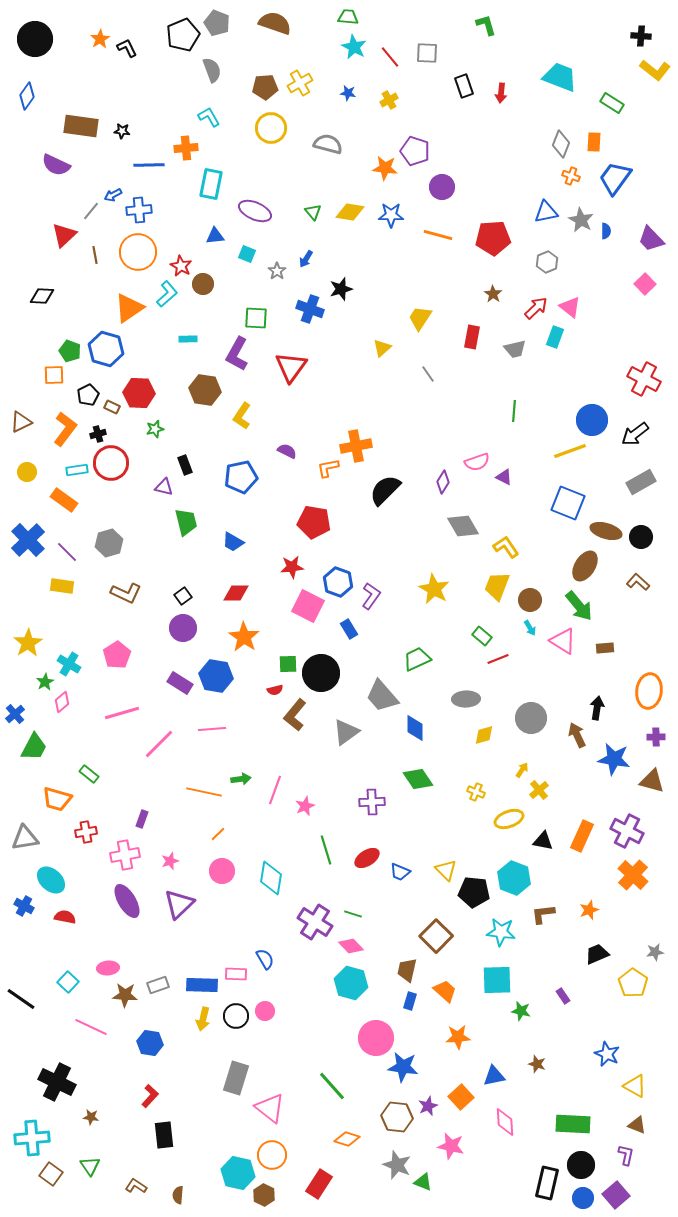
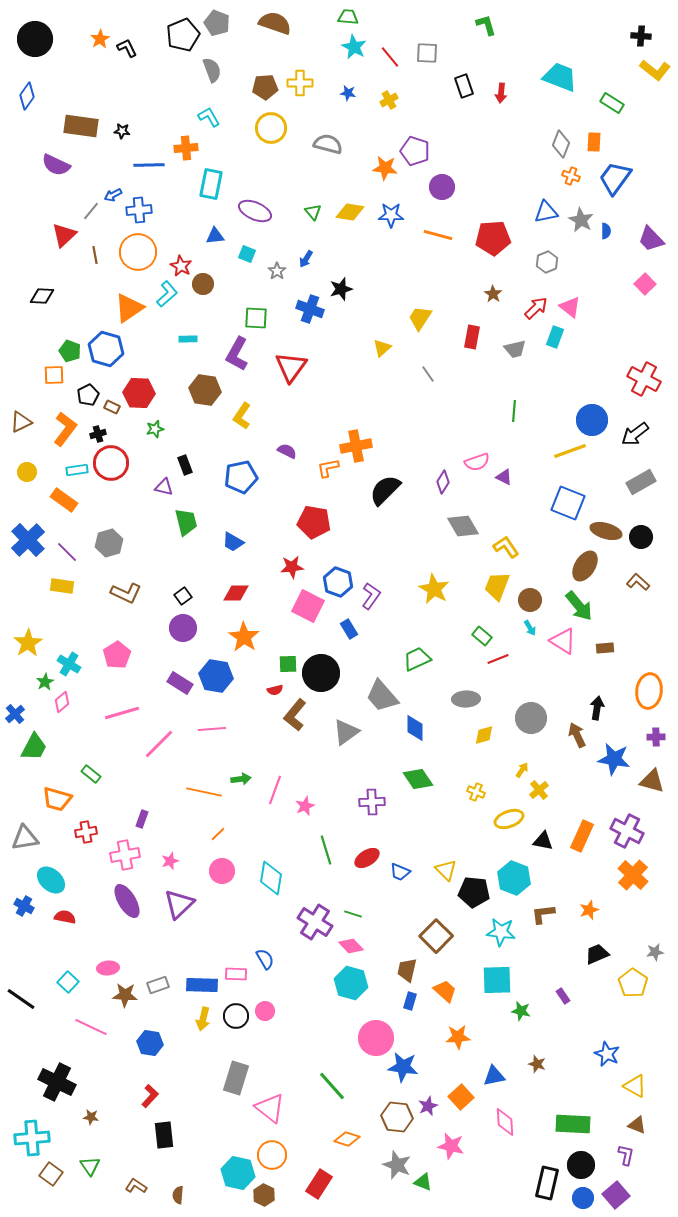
yellow cross at (300, 83): rotated 30 degrees clockwise
green rectangle at (89, 774): moved 2 px right
